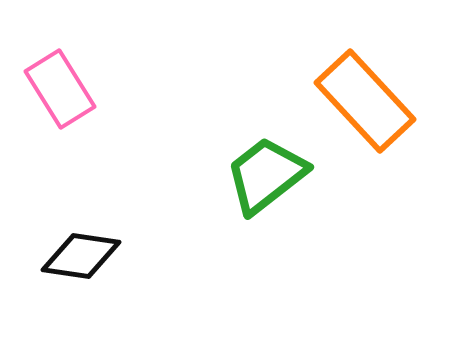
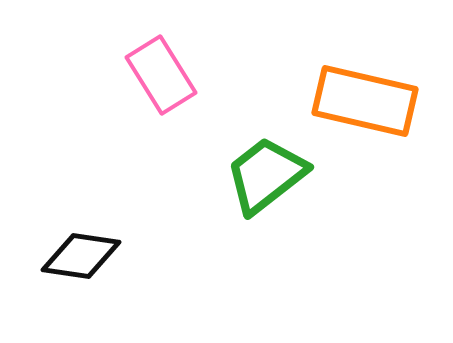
pink rectangle: moved 101 px right, 14 px up
orange rectangle: rotated 34 degrees counterclockwise
